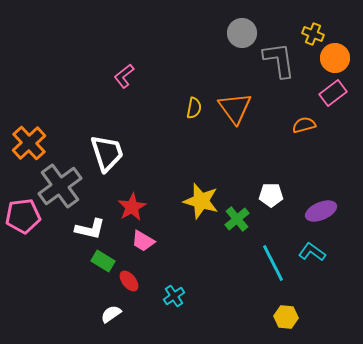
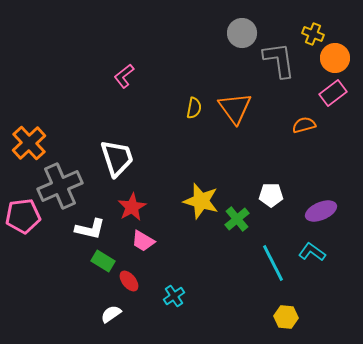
white trapezoid: moved 10 px right, 5 px down
gray cross: rotated 12 degrees clockwise
